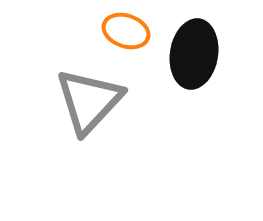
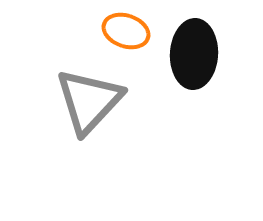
black ellipse: rotated 6 degrees counterclockwise
